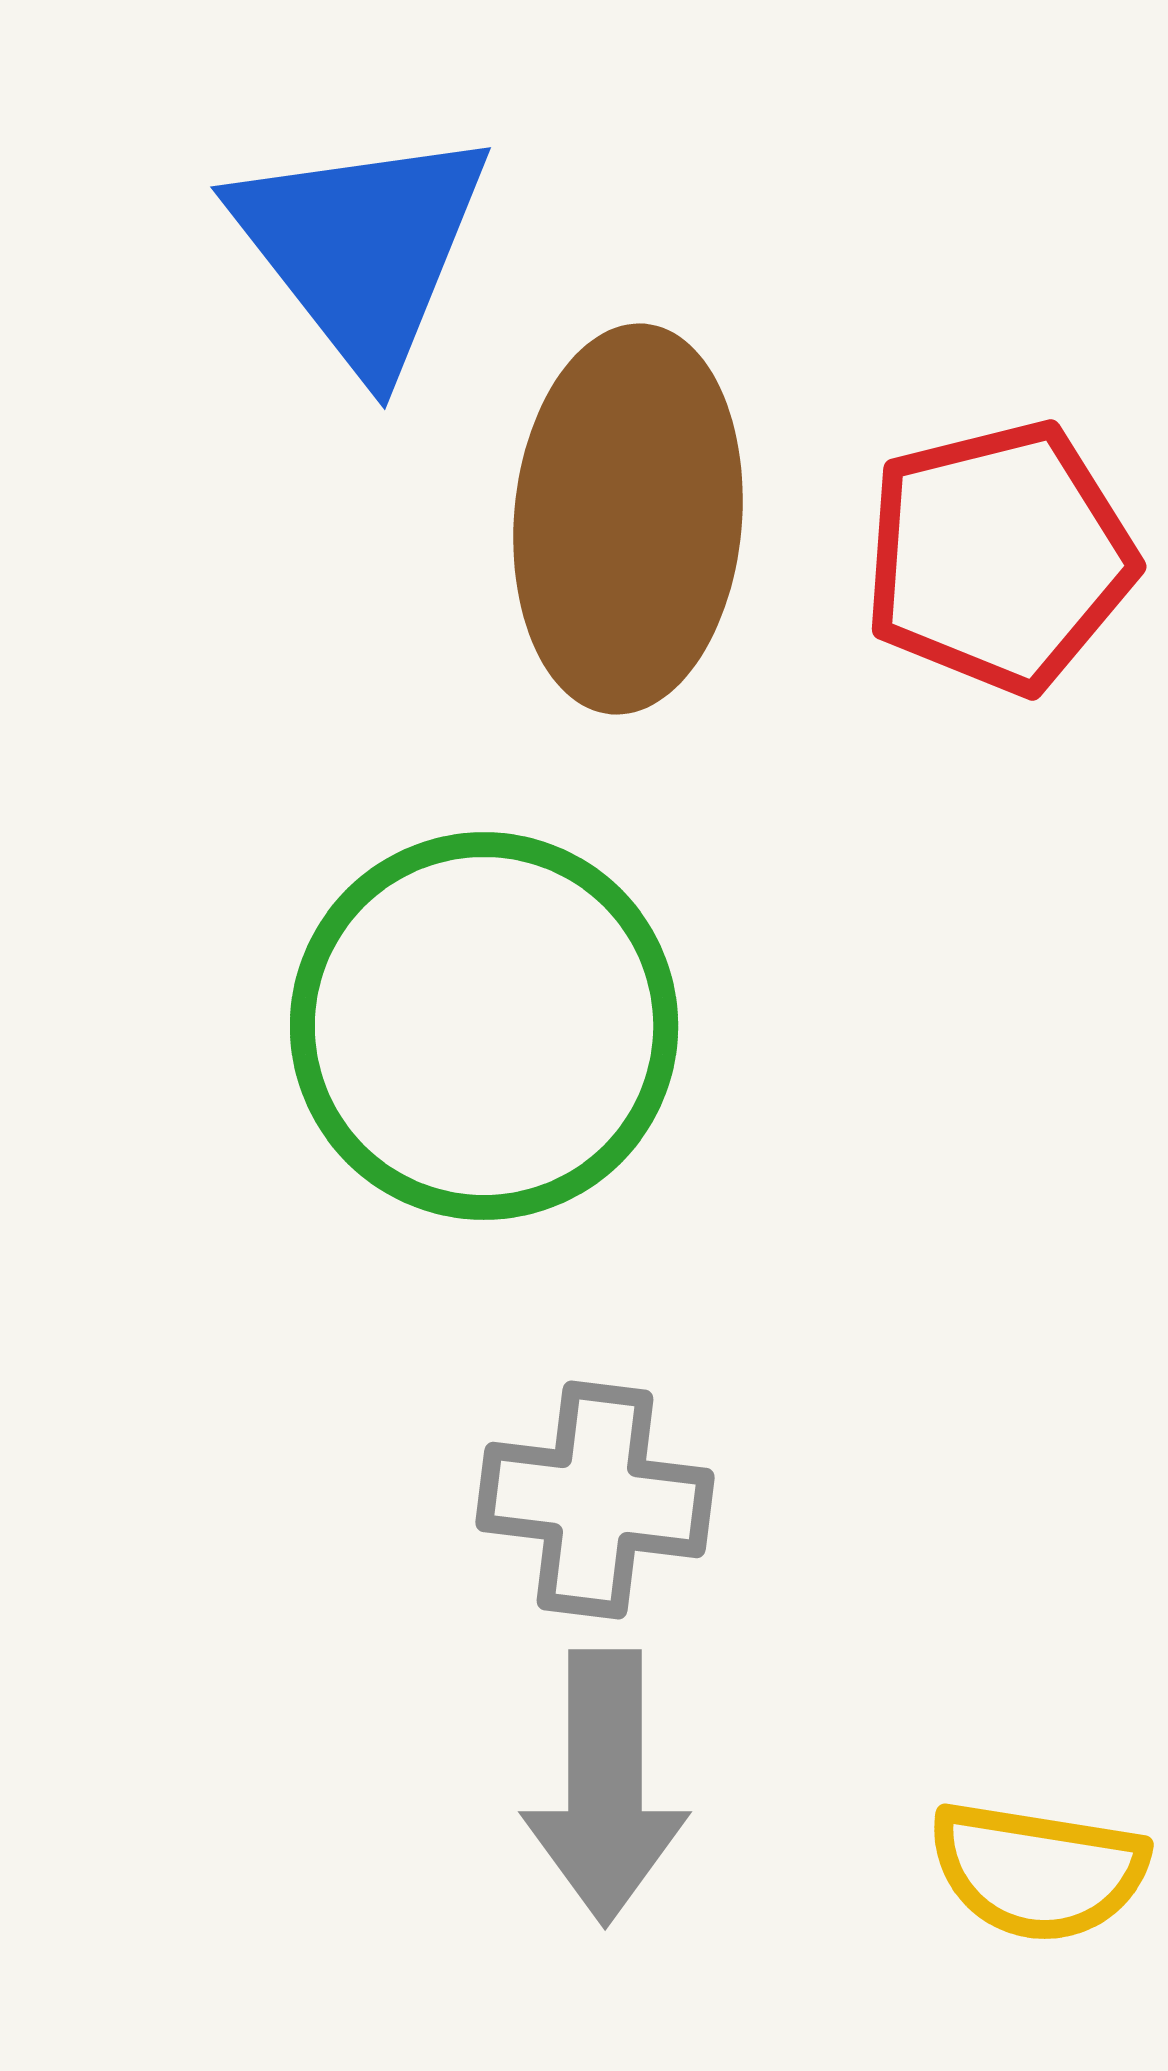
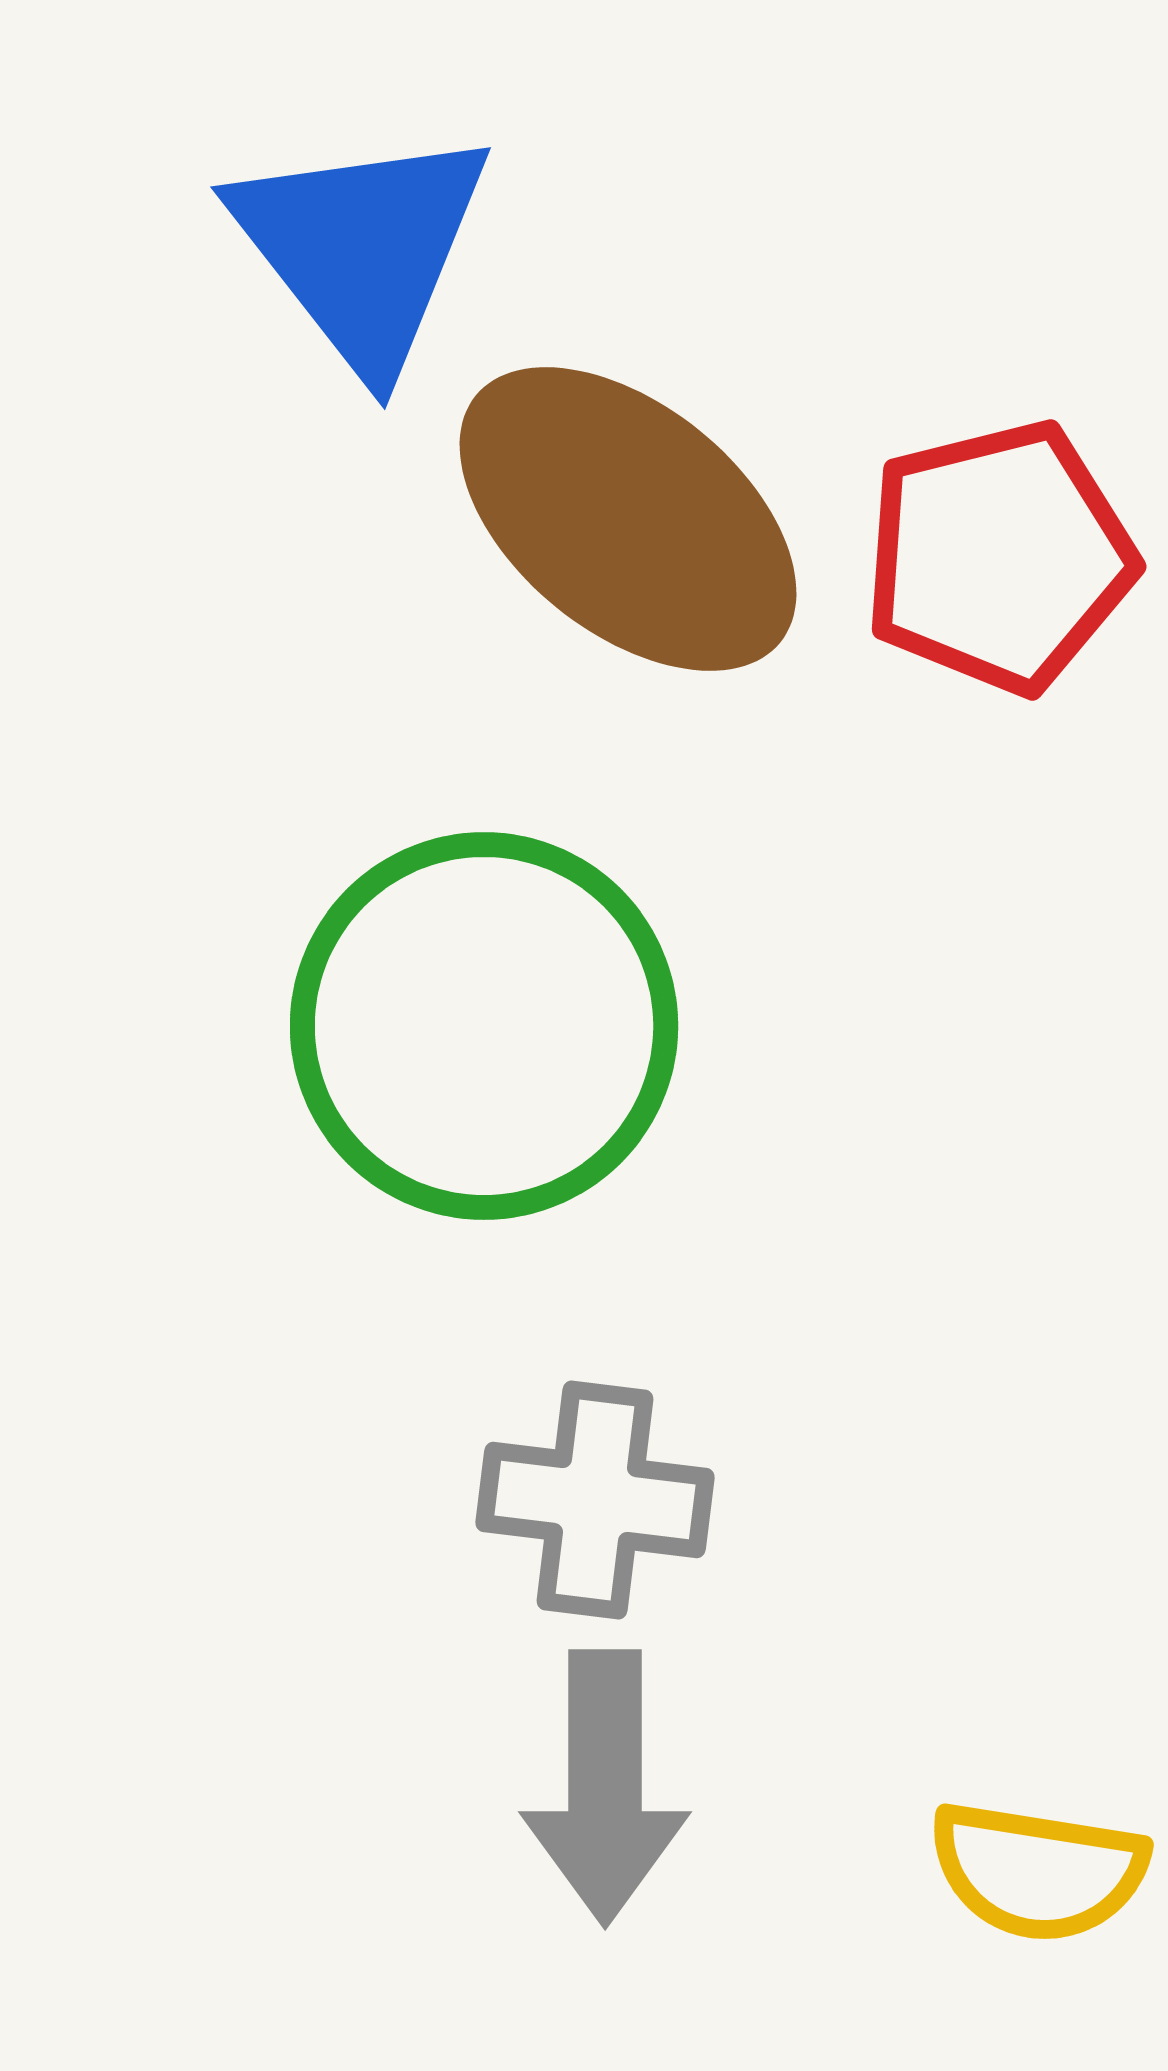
brown ellipse: rotated 56 degrees counterclockwise
